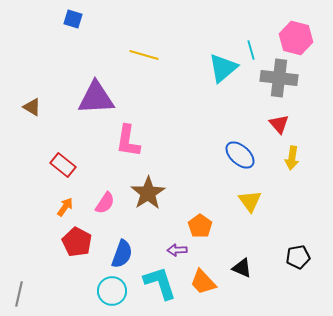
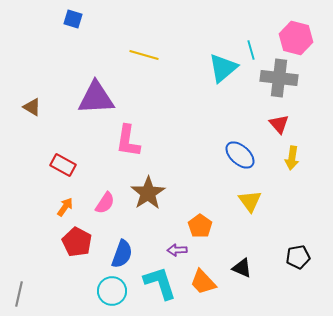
red rectangle: rotated 10 degrees counterclockwise
